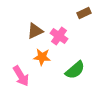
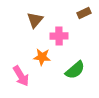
brown triangle: moved 11 px up; rotated 24 degrees counterclockwise
pink cross: rotated 36 degrees counterclockwise
